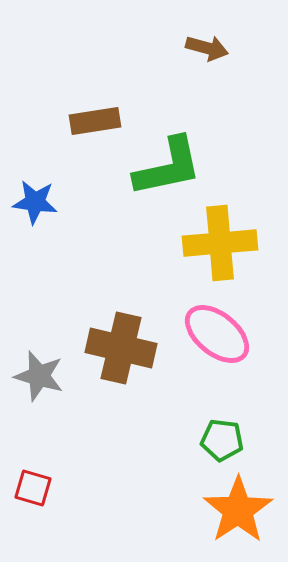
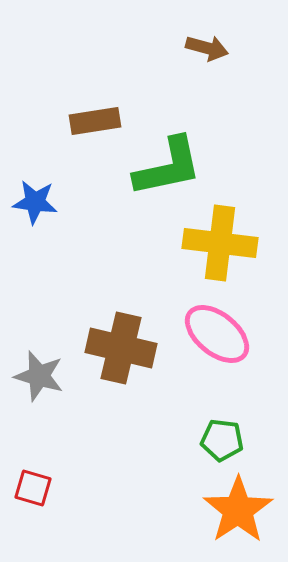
yellow cross: rotated 12 degrees clockwise
